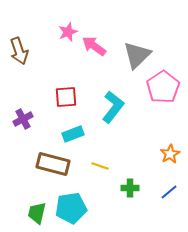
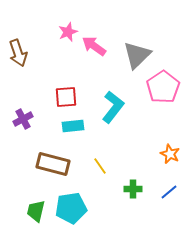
brown arrow: moved 1 px left, 2 px down
cyan rectangle: moved 8 px up; rotated 15 degrees clockwise
orange star: rotated 18 degrees counterclockwise
yellow line: rotated 36 degrees clockwise
green cross: moved 3 px right, 1 px down
green trapezoid: moved 1 px left, 2 px up
